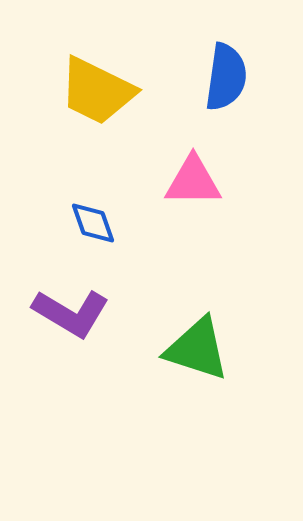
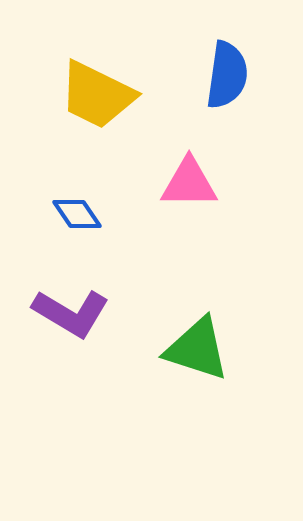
blue semicircle: moved 1 px right, 2 px up
yellow trapezoid: moved 4 px down
pink triangle: moved 4 px left, 2 px down
blue diamond: moved 16 px left, 9 px up; rotated 15 degrees counterclockwise
